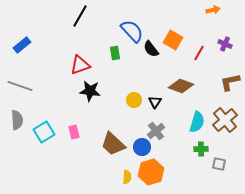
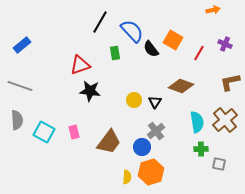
black line: moved 20 px right, 6 px down
cyan semicircle: rotated 25 degrees counterclockwise
cyan square: rotated 30 degrees counterclockwise
brown trapezoid: moved 4 px left, 2 px up; rotated 96 degrees counterclockwise
